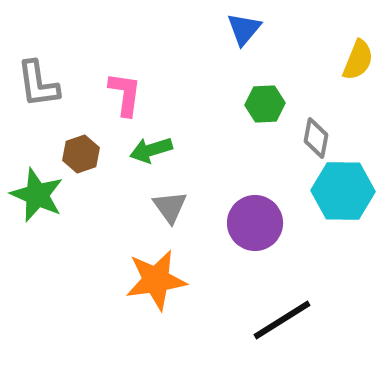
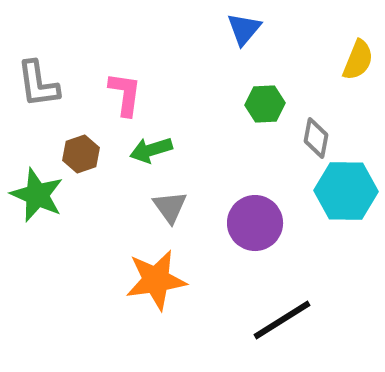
cyan hexagon: moved 3 px right
